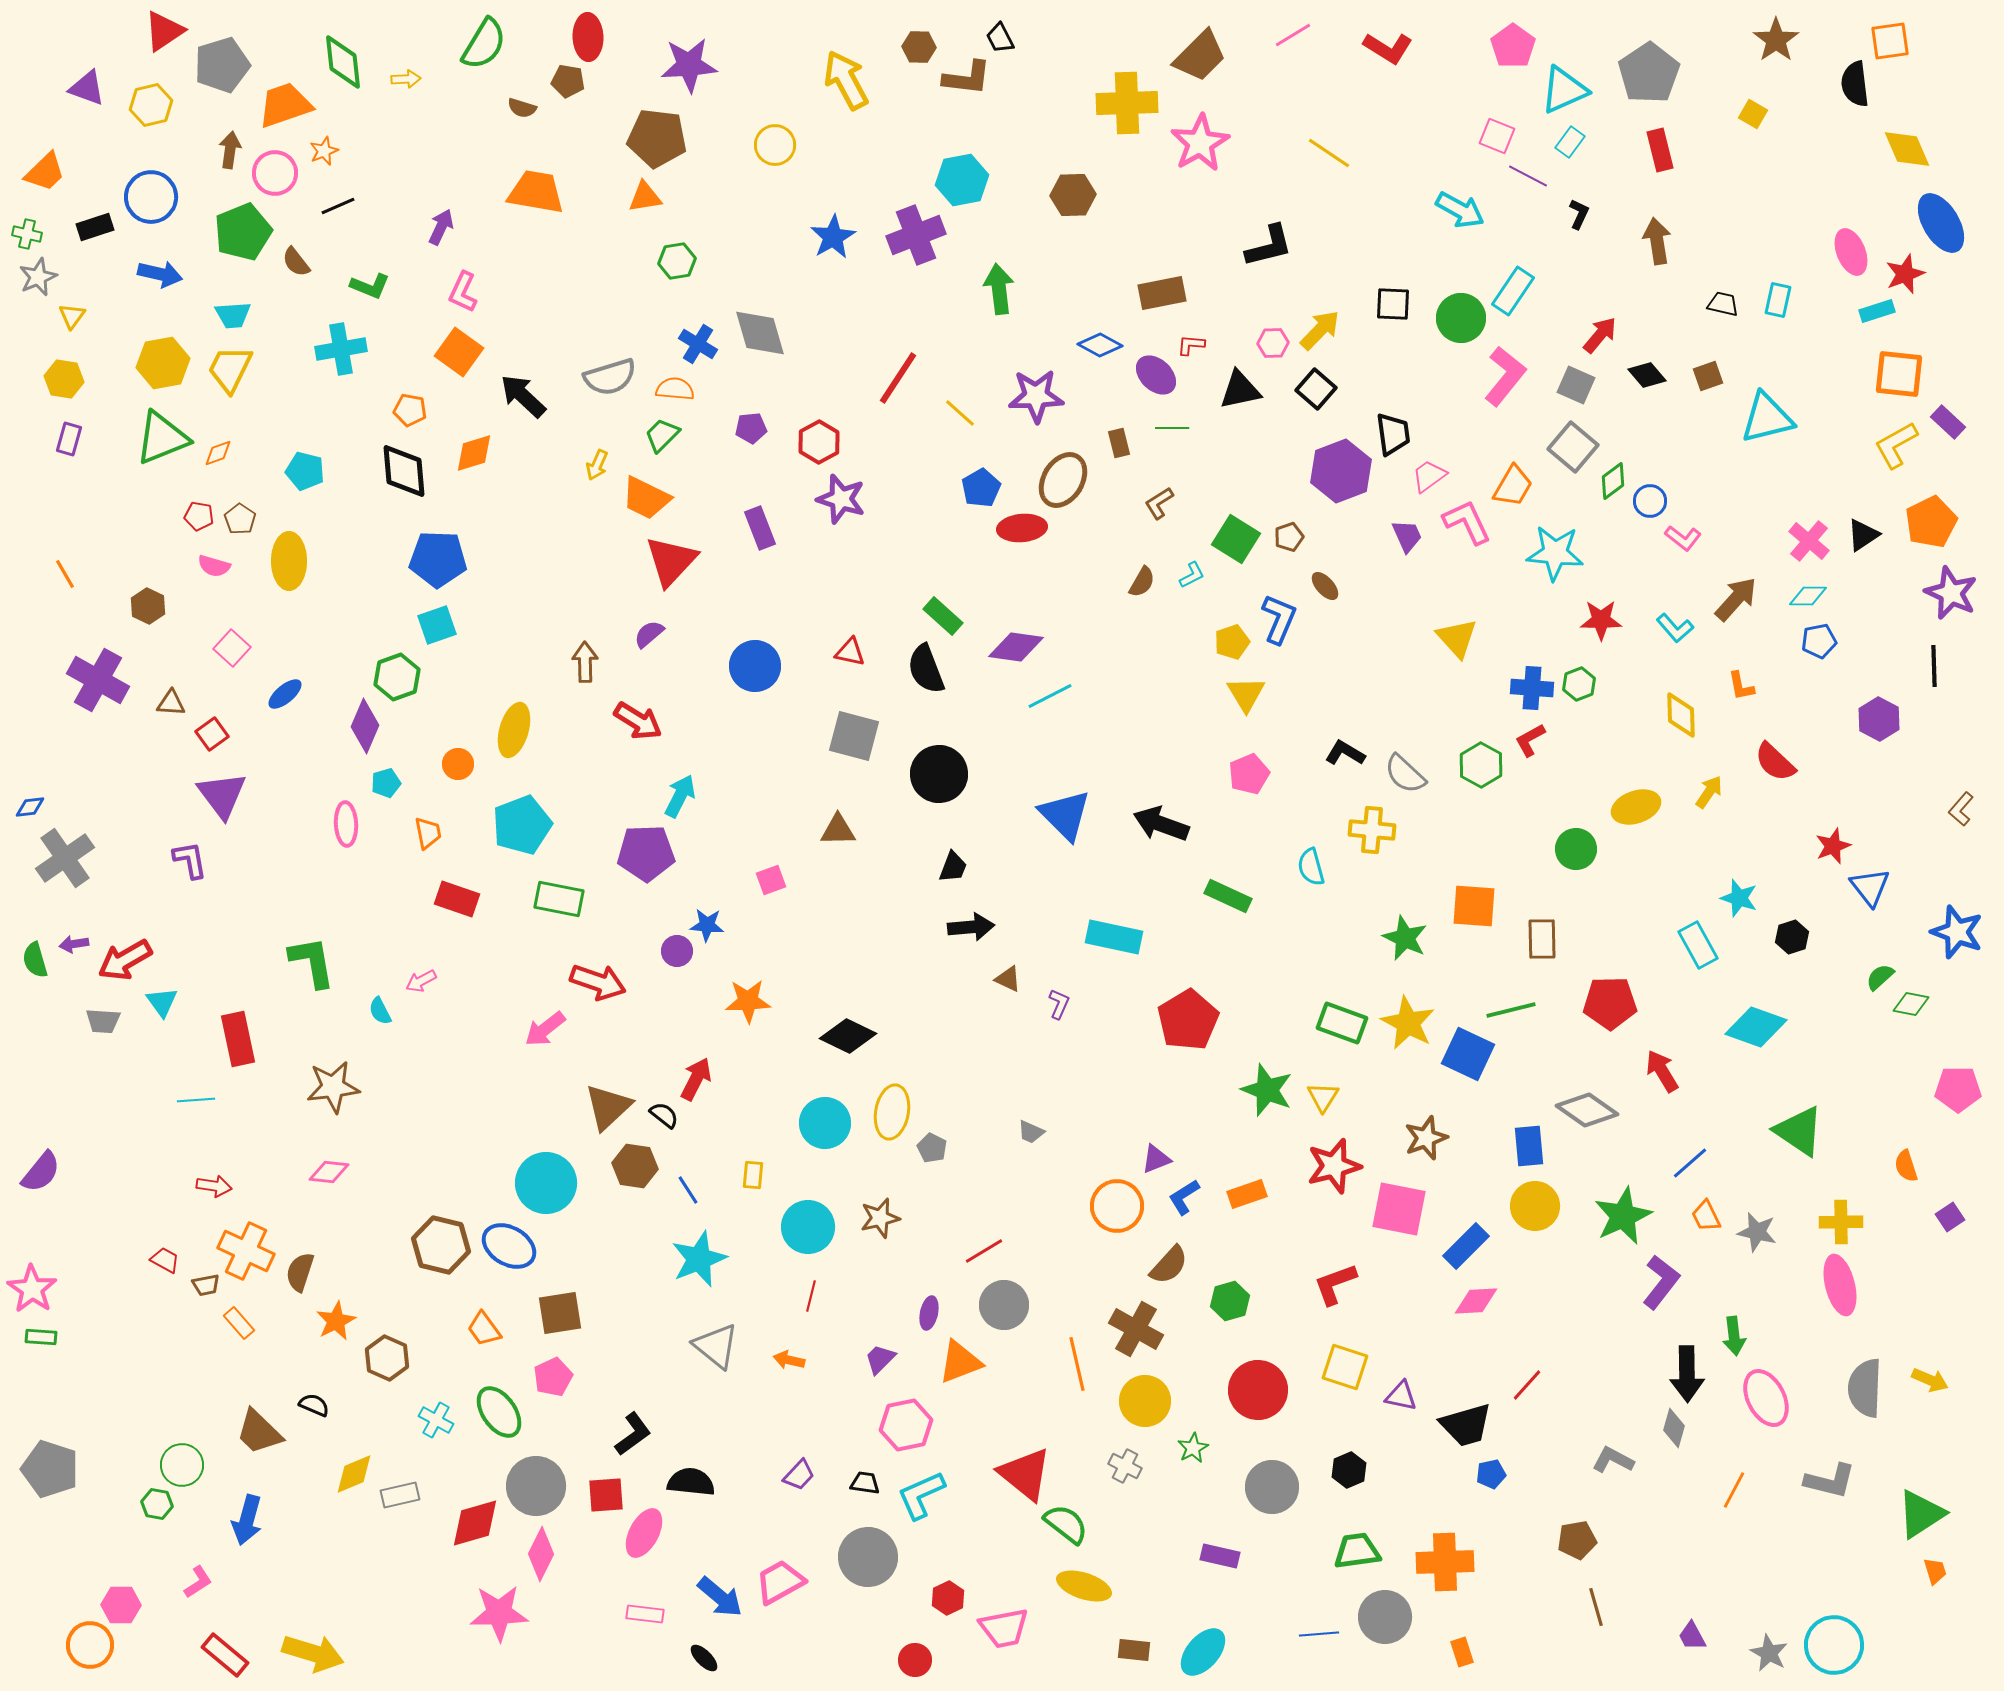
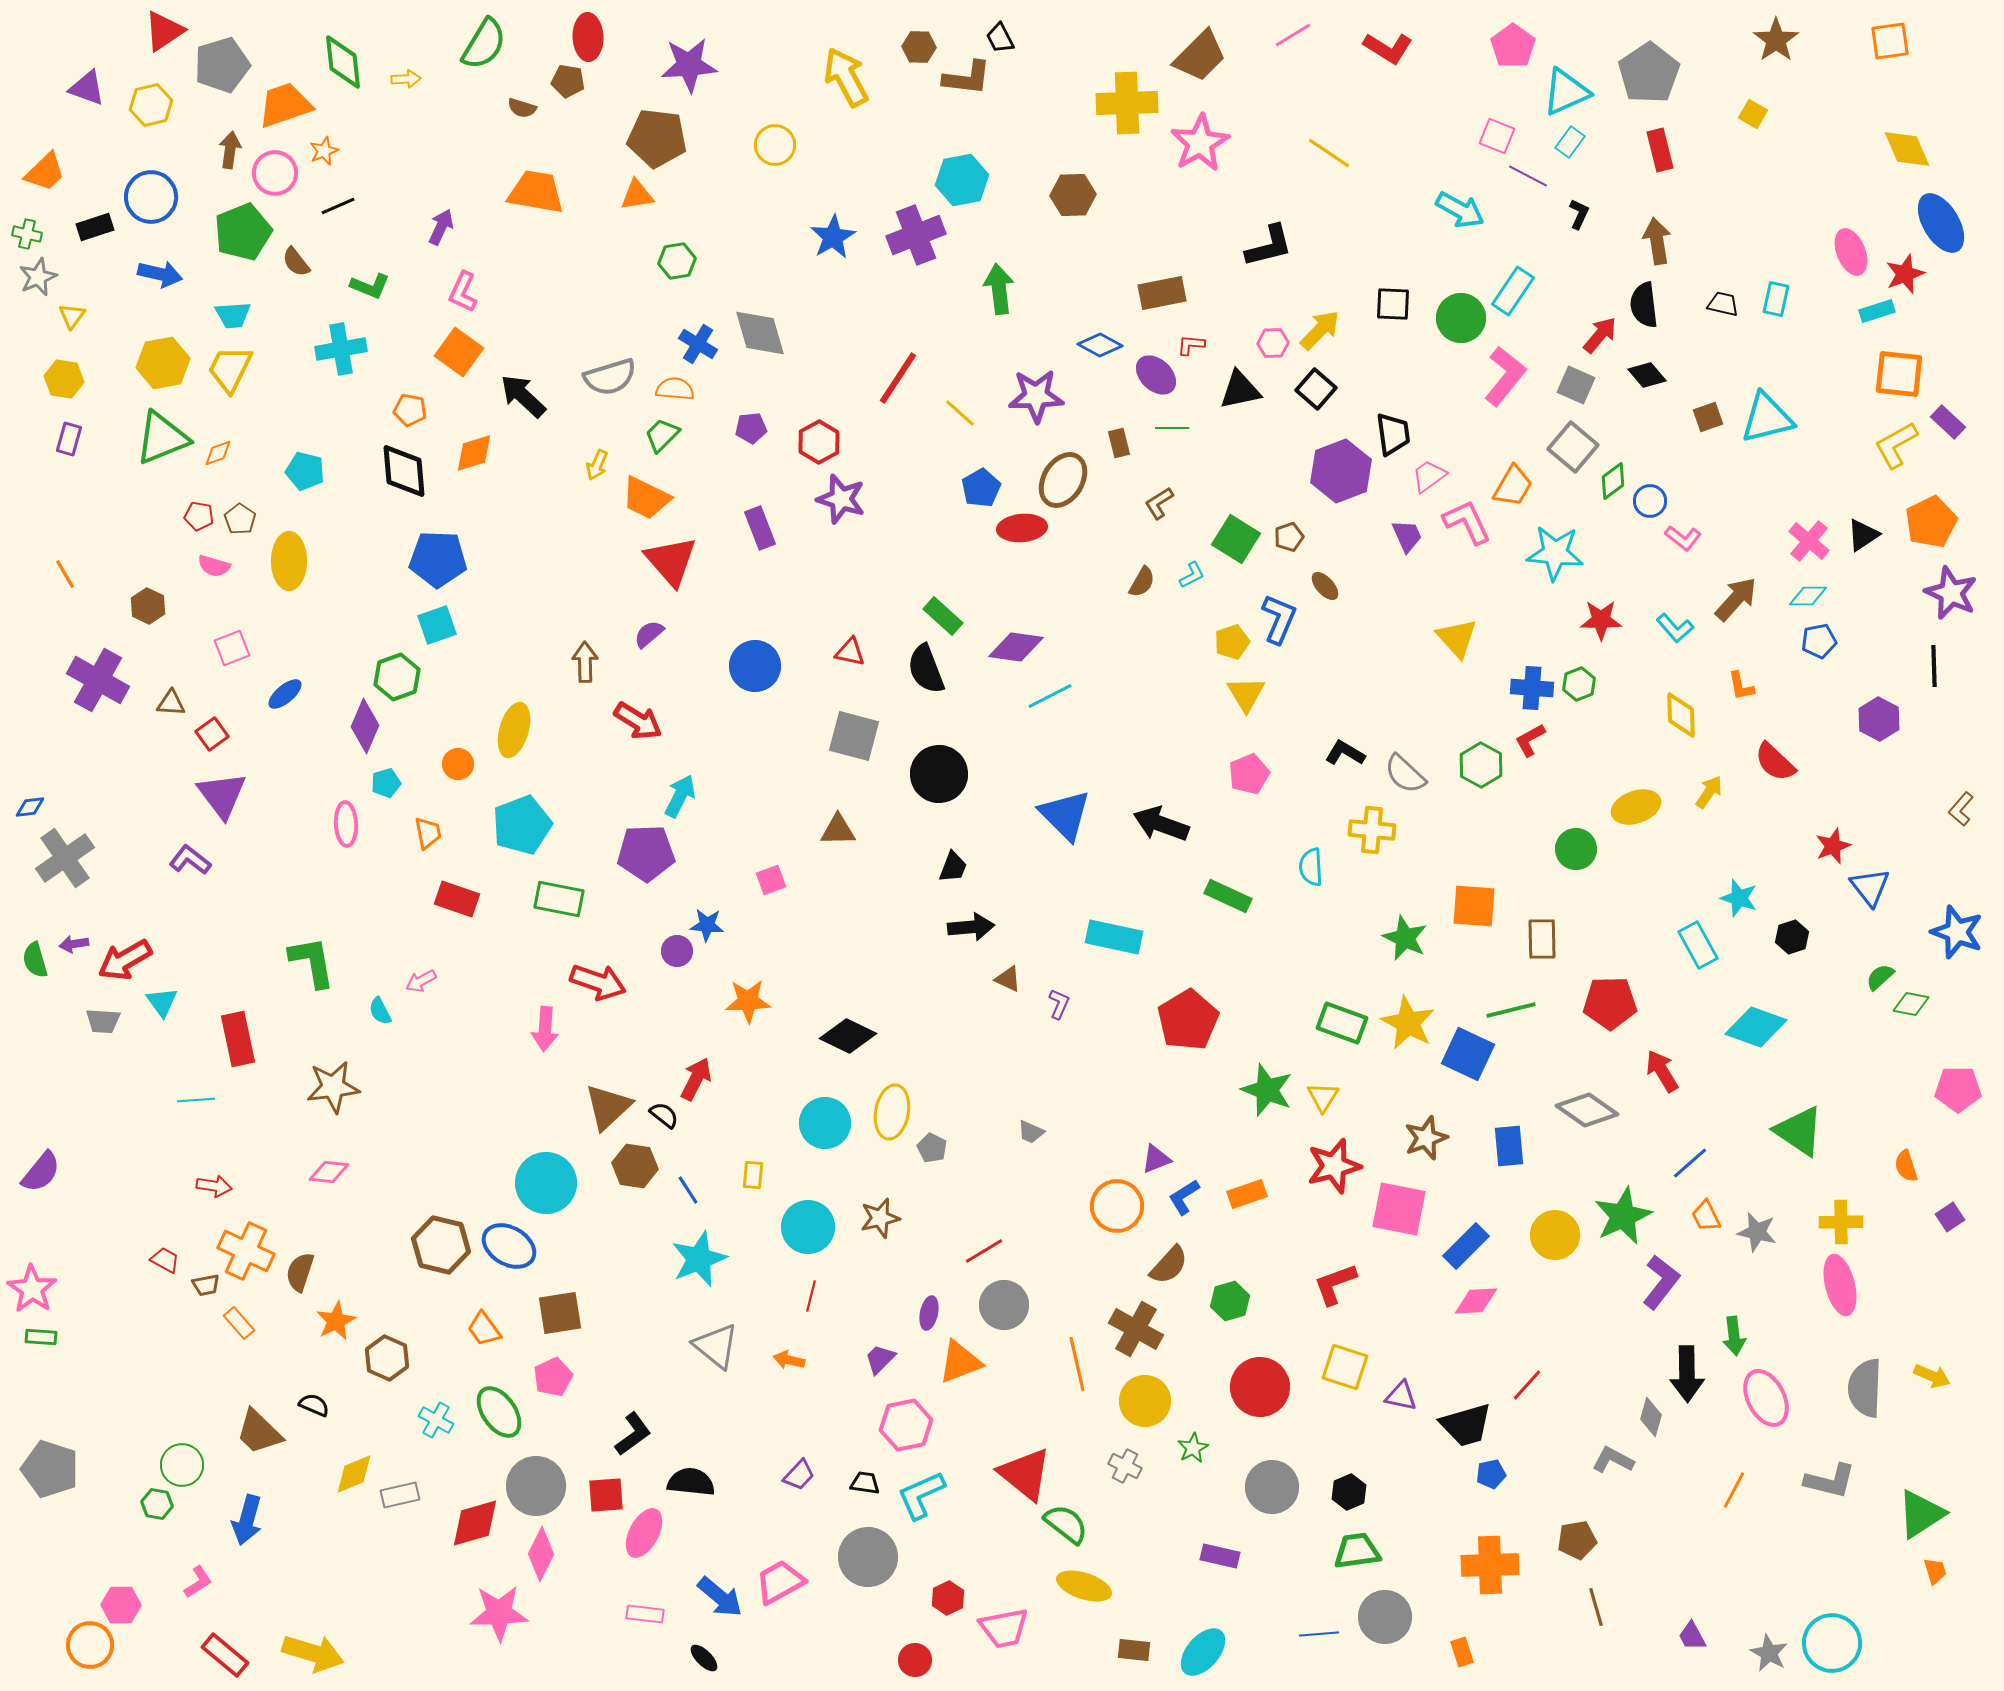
yellow arrow at (846, 80): moved 3 px up
black semicircle at (1855, 84): moved 211 px left, 221 px down
cyan triangle at (1564, 90): moved 2 px right, 2 px down
orange triangle at (645, 197): moved 8 px left, 2 px up
cyan rectangle at (1778, 300): moved 2 px left, 1 px up
brown square at (1708, 376): moved 41 px down
red triangle at (671, 561): rotated 24 degrees counterclockwise
pink square at (232, 648): rotated 27 degrees clockwise
purple L-shape at (190, 860): rotated 42 degrees counterclockwise
cyan semicircle at (1311, 867): rotated 12 degrees clockwise
pink arrow at (545, 1029): rotated 48 degrees counterclockwise
blue rectangle at (1529, 1146): moved 20 px left
yellow circle at (1535, 1206): moved 20 px right, 29 px down
yellow arrow at (1930, 1380): moved 2 px right, 4 px up
red circle at (1258, 1390): moved 2 px right, 3 px up
gray diamond at (1674, 1428): moved 23 px left, 11 px up
black hexagon at (1349, 1470): moved 22 px down
orange cross at (1445, 1562): moved 45 px right, 3 px down
cyan circle at (1834, 1645): moved 2 px left, 2 px up
